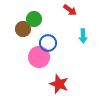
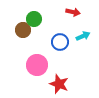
red arrow: moved 3 px right, 2 px down; rotated 24 degrees counterclockwise
brown circle: moved 1 px down
cyan arrow: rotated 112 degrees counterclockwise
blue circle: moved 12 px right, 1 px up
pink circle: moved 2 px left, 8 px down
